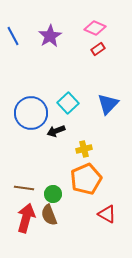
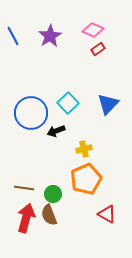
pink diamond: moved 2 px left, 2 px down
